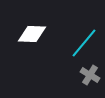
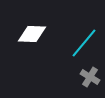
gray cross: moved 2 px down
